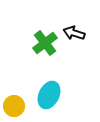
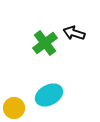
cyan ellipse: rotated 36 degrees clockwise
yellow circle: moved 2 px down
